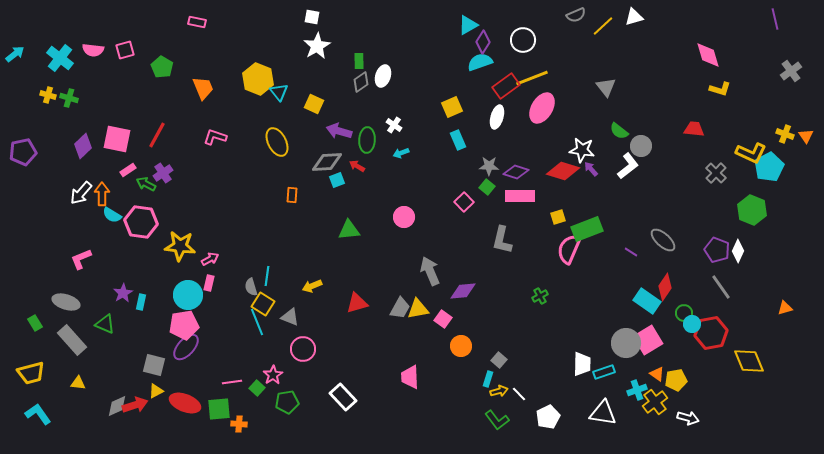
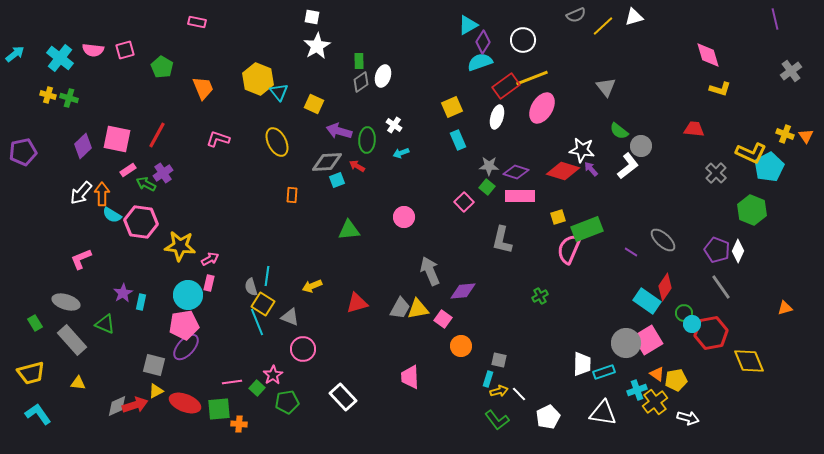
pink L-shape at (215, 137): moved 3 px right, 2 px down
gray square at (499, 360): rotated 28 degrees counterclockwise
